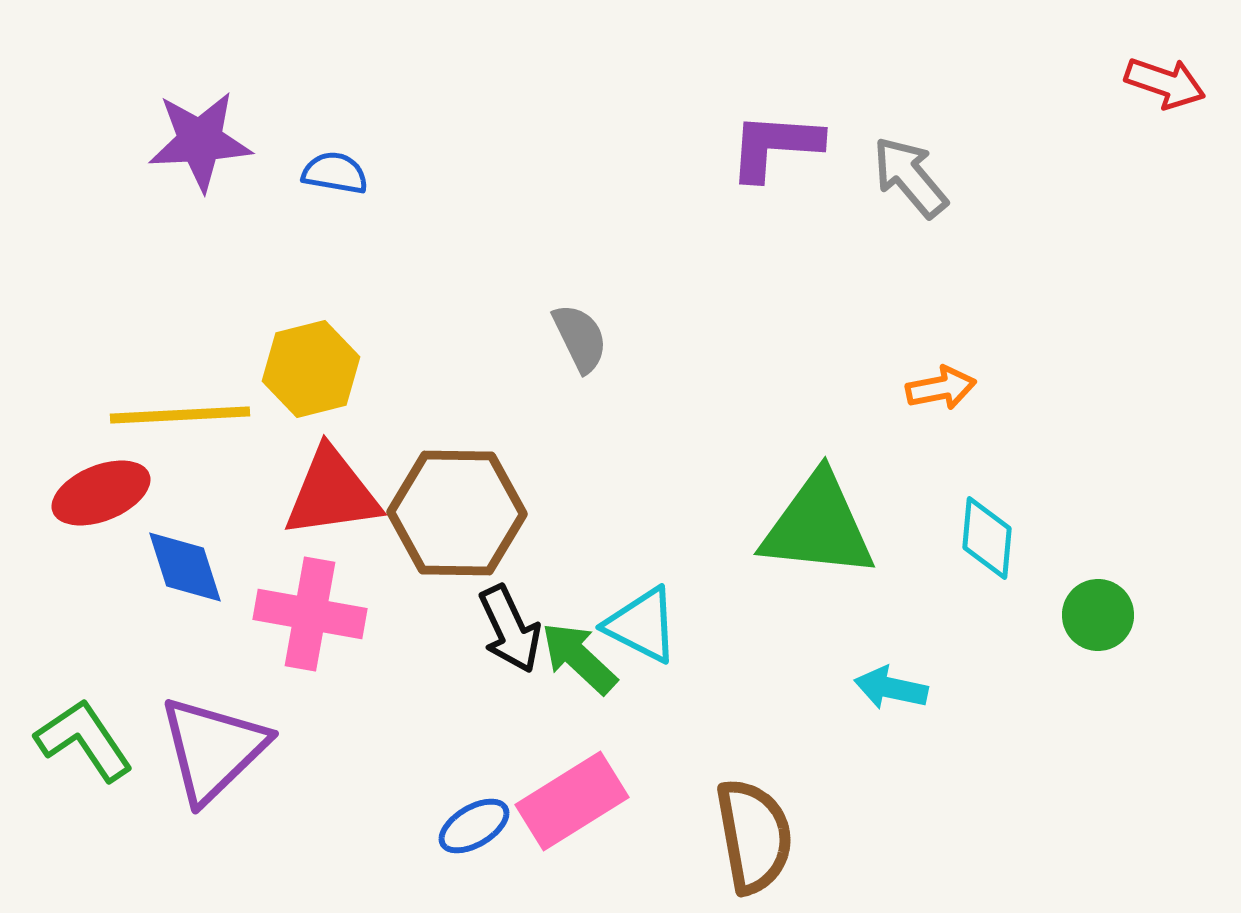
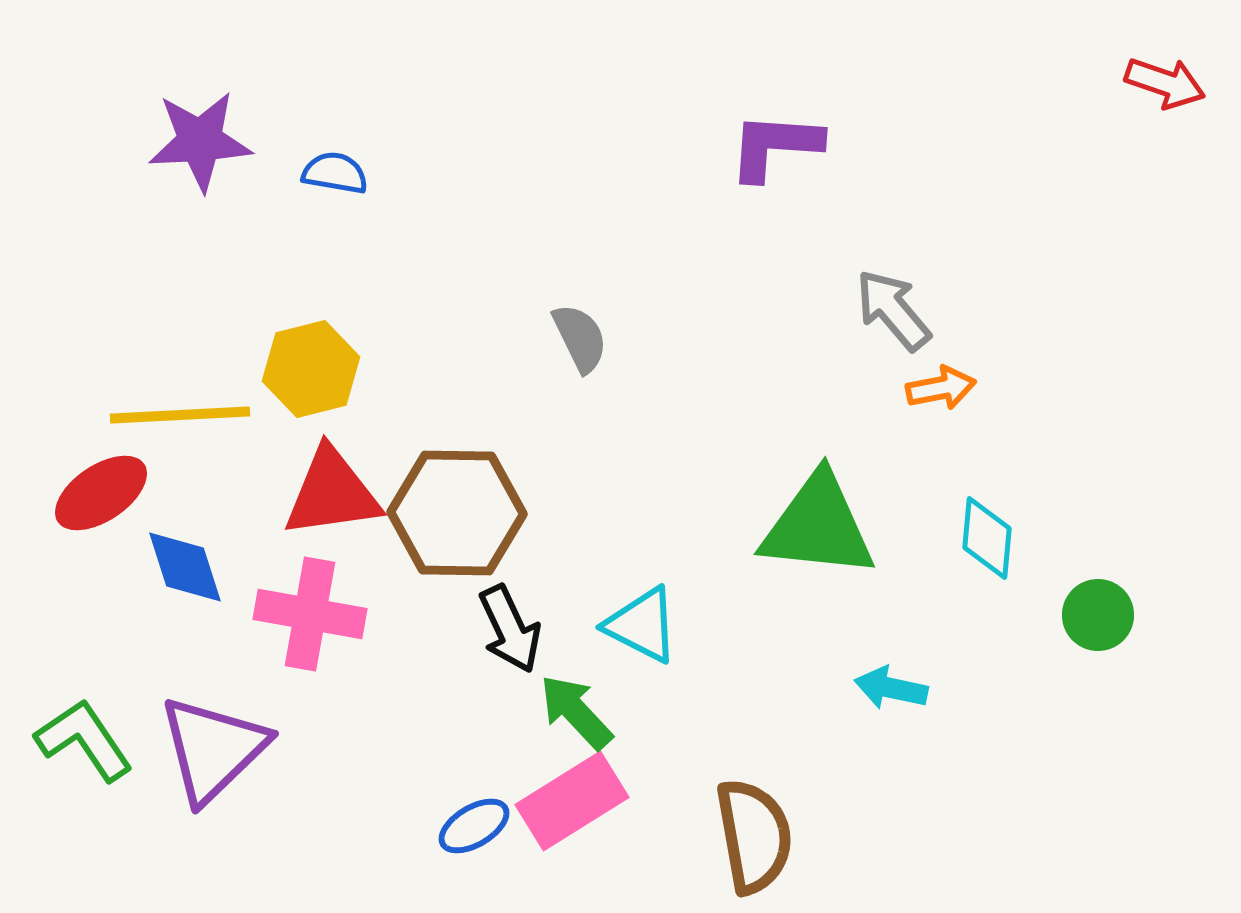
gray arrow: moved 17 px left, 133 px down
red ellipse: rotated 12 degrees counterclockwise
green arrow: moved 3 px left, 54 px down; rotated 4 degrees clockwise
